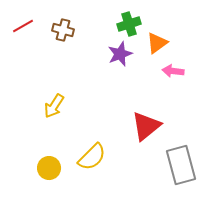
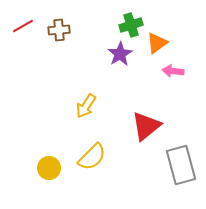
green cross: moved 2 px right, 1 px down
brown cross: moved 4 px left; rotated 20 degrees counterclockwise
purple star: rotated 10 degrees counterclockwise
yellow arrow: moved 32 px right
